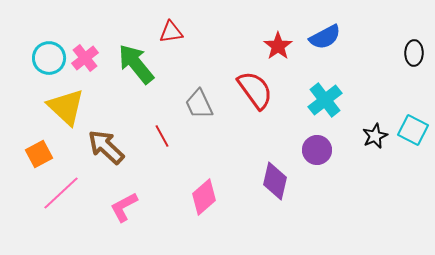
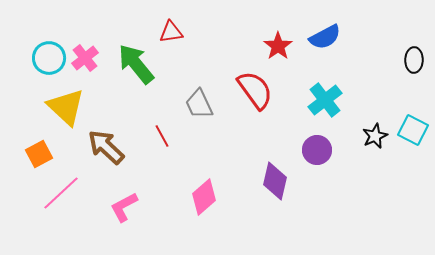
black ellipse: moved 7 px down
